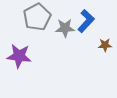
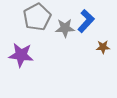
brown star: moved 2 px left, 2 px down
purple star: moved 2 px right, 1 px up
